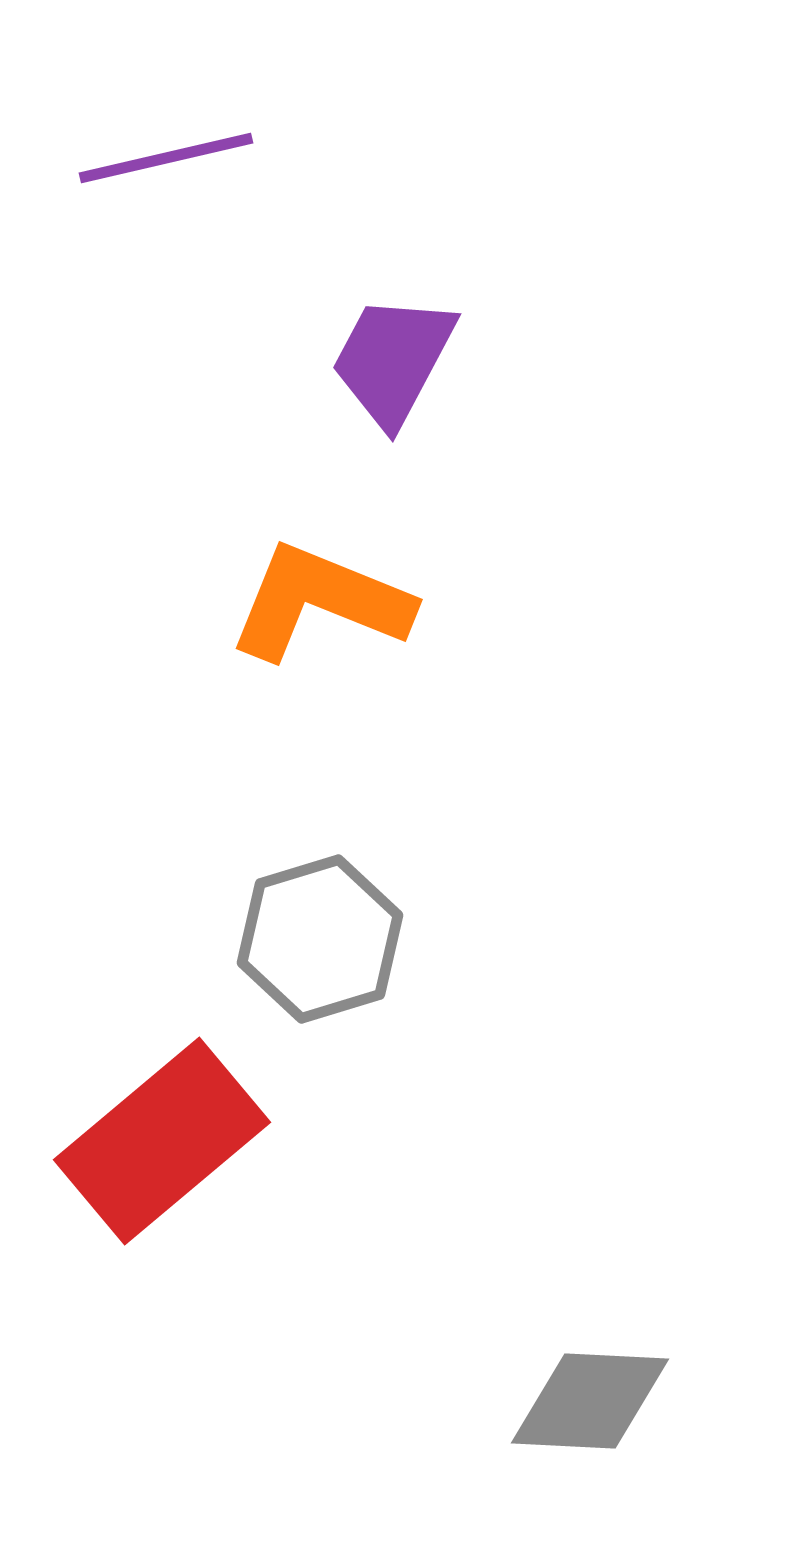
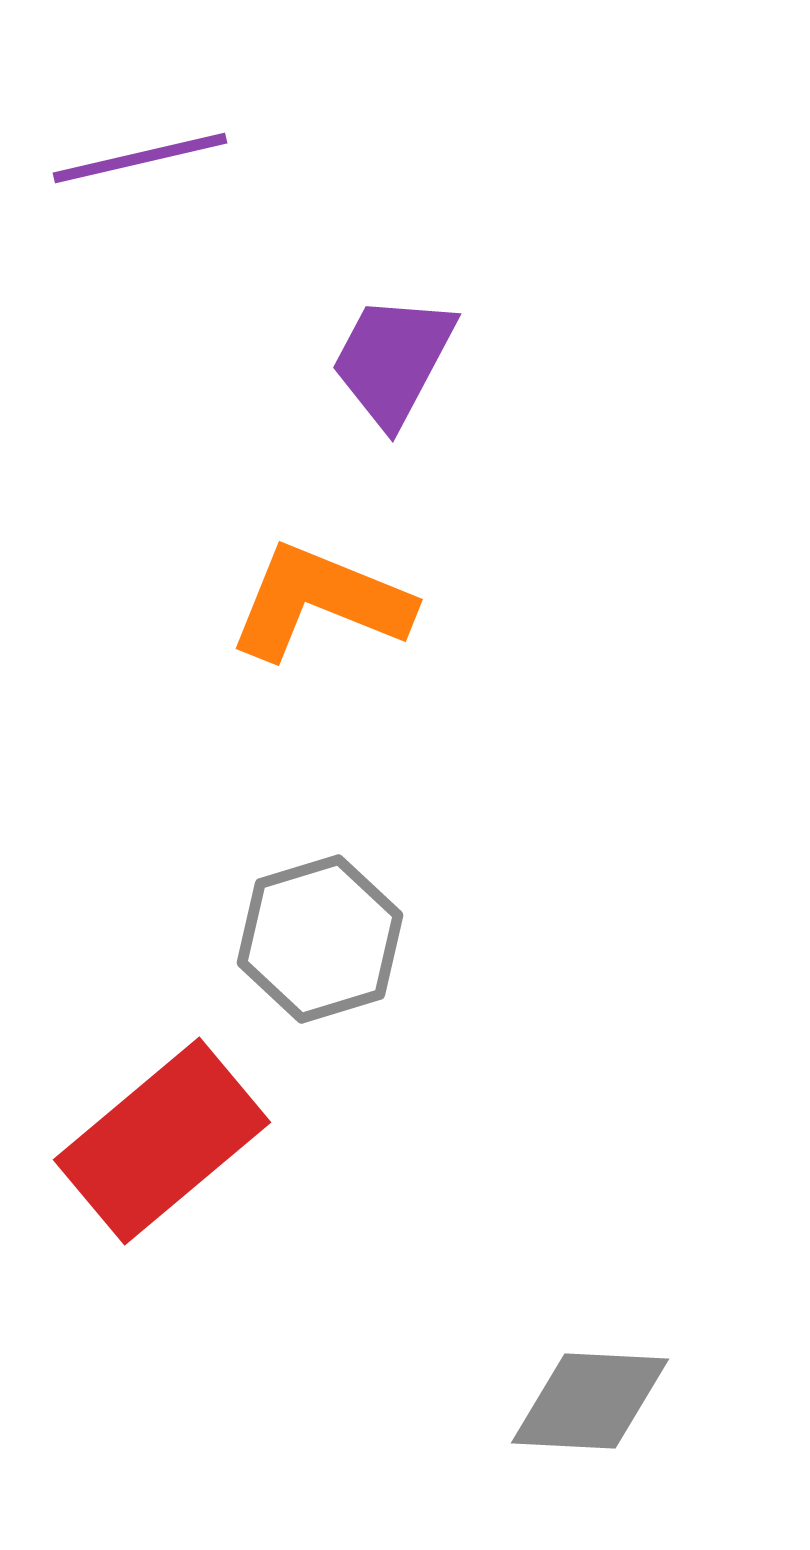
purple line: moved 26 px left
